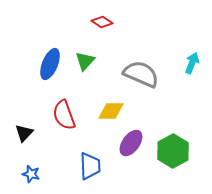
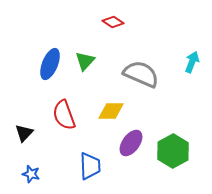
red diamond: moved 11 px right
cyan arrow: moved 1 px up
